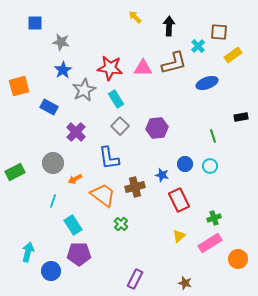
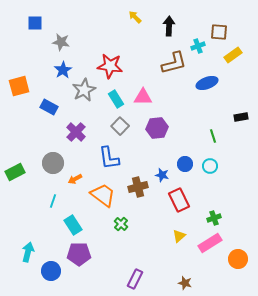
cyan cross at (198, 46): rotated 24 degrees clockwise
red star at (110, 68): moved 2 px up
pink triangle at (143, 68): moved 29 px down
brown cross at (135, 187): moved 3 px right
